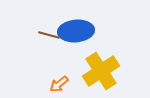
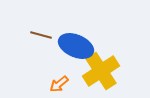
blue ellipse: moved 15 px down; rotated 28 degrees clockwise
brown line: moved 8 px left
